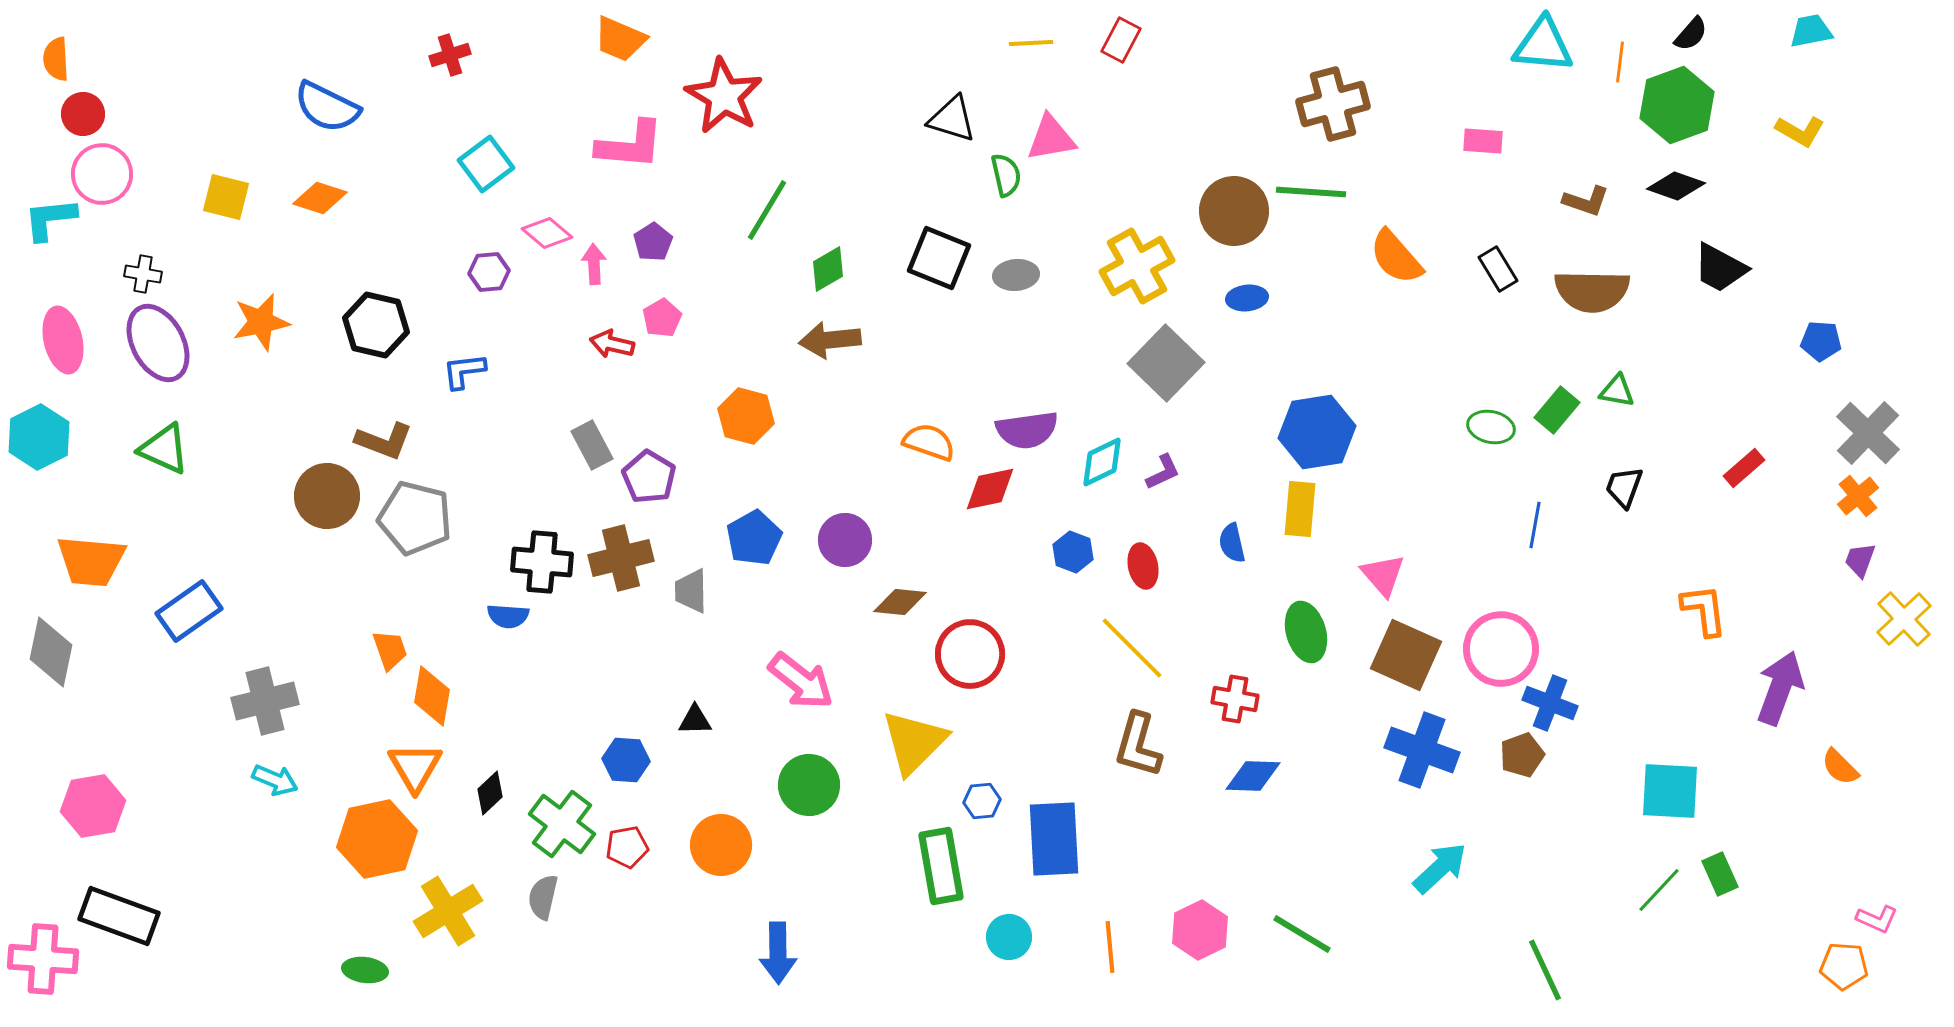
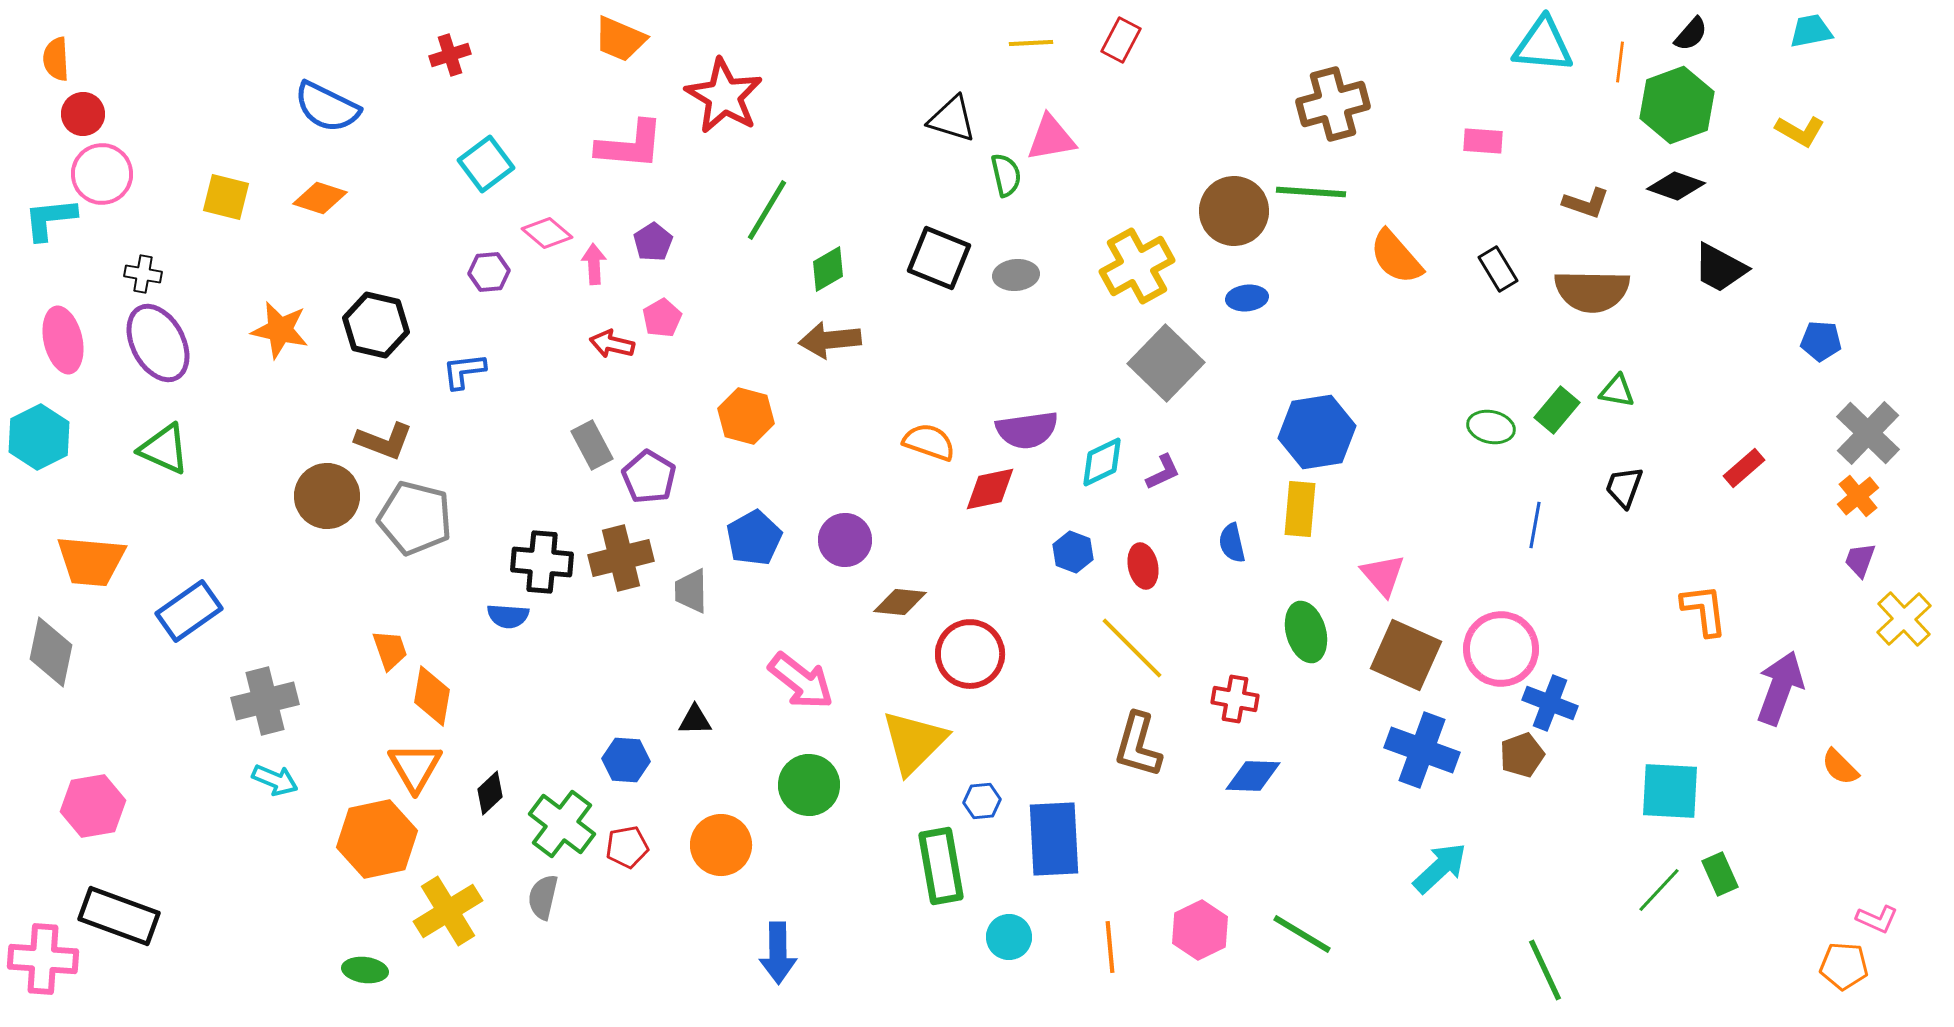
brown L-shape at (1586, 201): moved 2 px down
orange star at (261, 322): moved 19 px right, 8 px down; rotated 24 degrees clockwise
